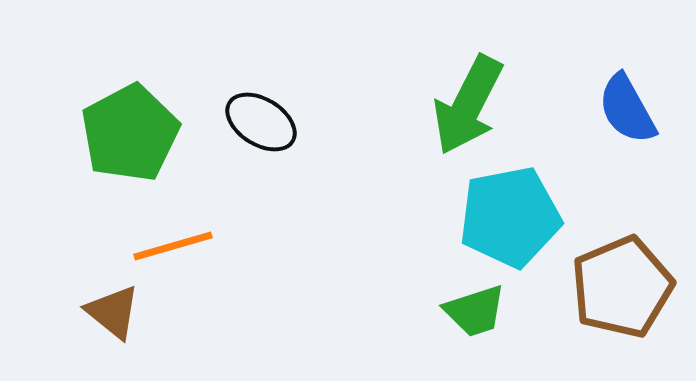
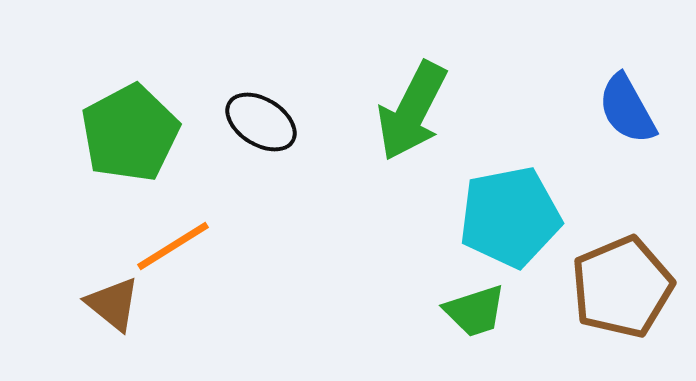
green arrow: moved 56 px left, 6 px down
orange line: rotated 16 degrees counterclockwise
brown triangle: moved 8 px up
